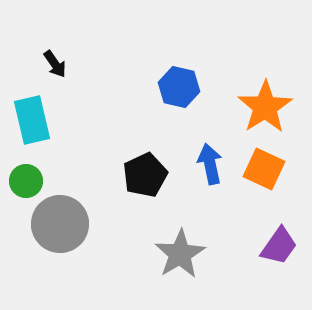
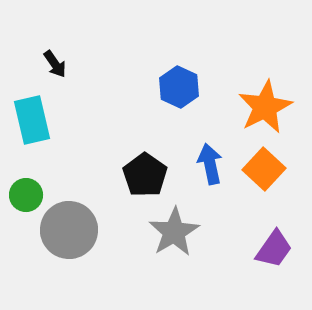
blue hexagon: rotated 12 degrees clockwise
orange star: rotated 6 degrees clockwise
orange square: rotated 18 degrees clockwise
black pentagon: rotated 12 degrees counterclockwise
green circle: moved 14 px down
gray circle: moved 9 px right, 6 px down
purple trapezoid: moved 5 px left, 3 px down
gray star: moved 6 px left, 22 px up
